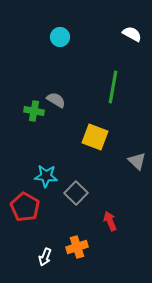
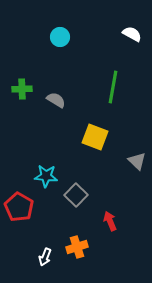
green cross: moved 12 px left, 22 px up; rotated 12 degrees counterclockwise
gray square: moved 2 px down
red pentagon: moved 6 px left
